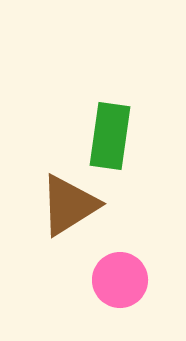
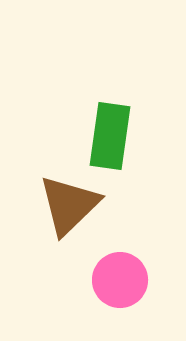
brown triangle: rotated 12 degrees counterclockwise
